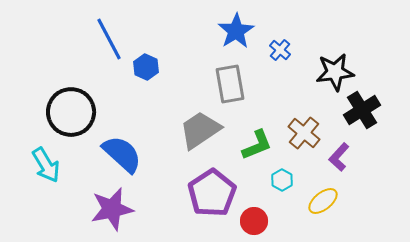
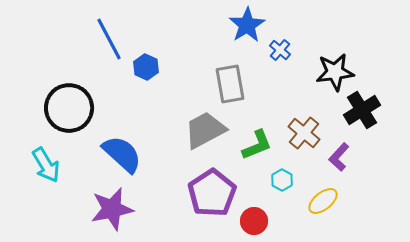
blue star: moved 11 px right, 6 px up
black circle: moved 2 px left, 4 px up
gray trapezoid: moved 5 px right; rotated 6 degrees clockwise
